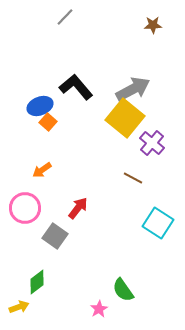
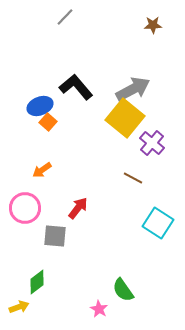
gray square: rotated 30 degrees counterclockwise
pink star: rotated 12 degrees counterclockwise
